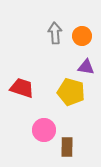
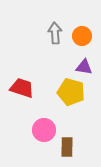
purple triangle: moved 2 px left
